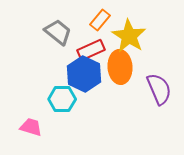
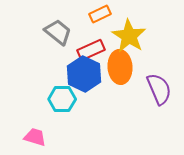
orange rectangle: moved 6 px up; rotated 25 degrees clockwise
pink trapezoid: moved 4 px right, 10 px down
